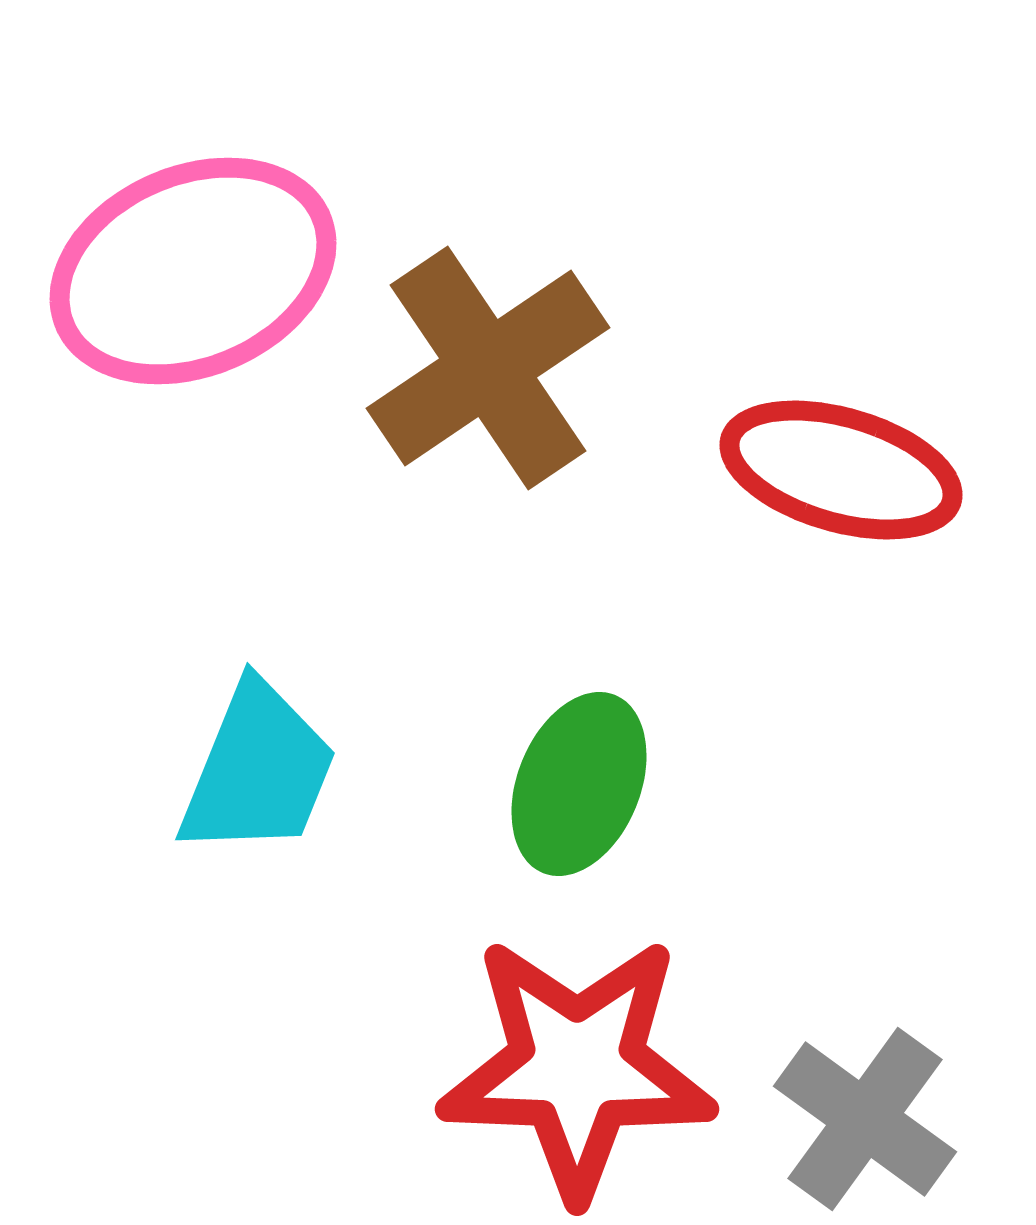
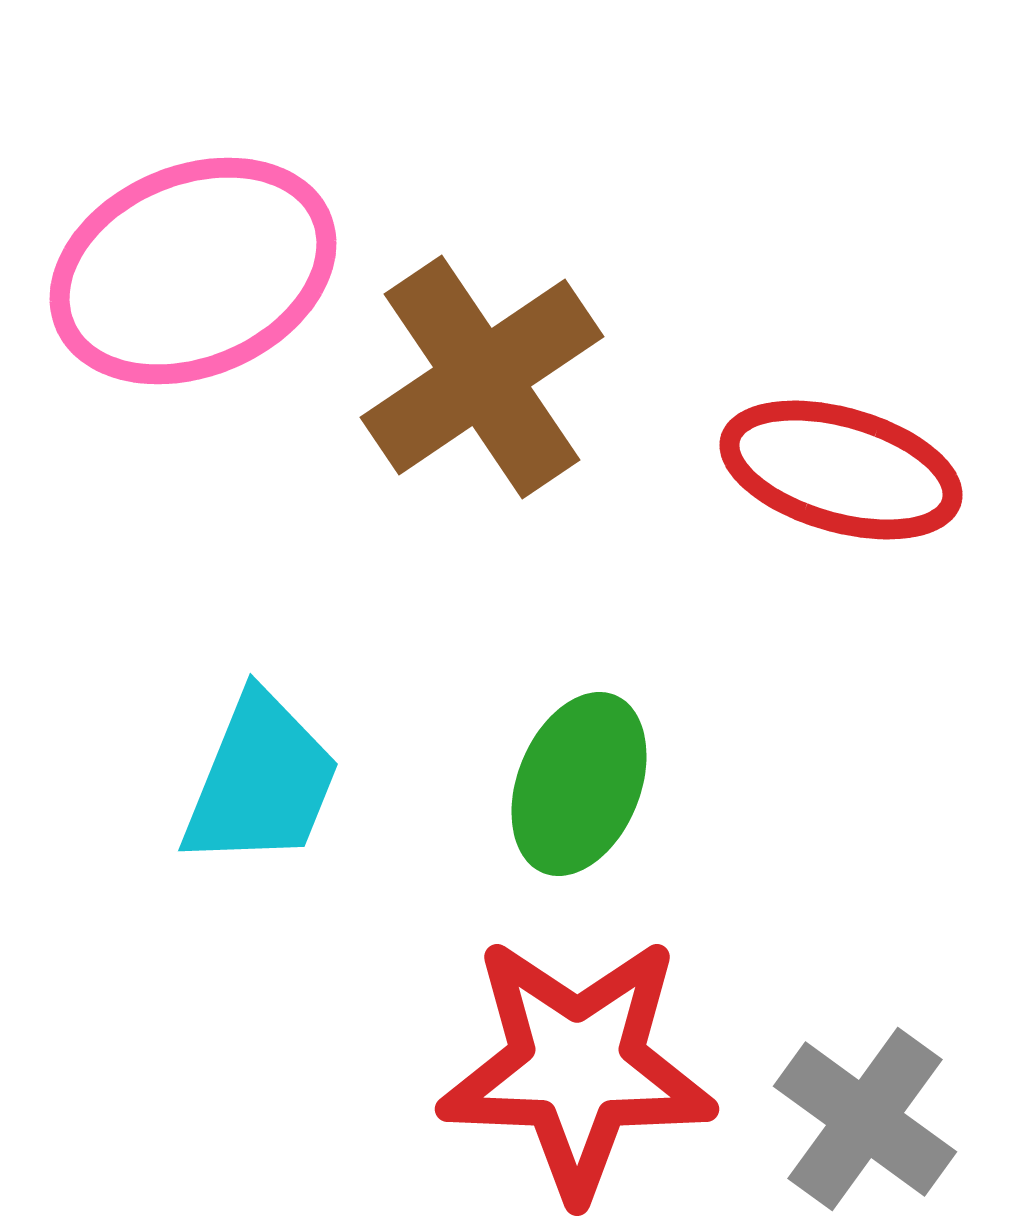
brown cross: moved 6 px left, 9 px down
cyan trapezoid: moved 3 px right, 11 px down
